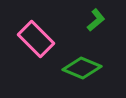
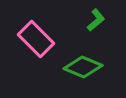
green diamond: moved 1 px right, 1 px up
